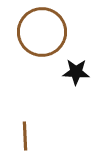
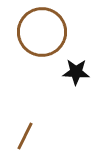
brown line: rotated 28 degrees clockwise
